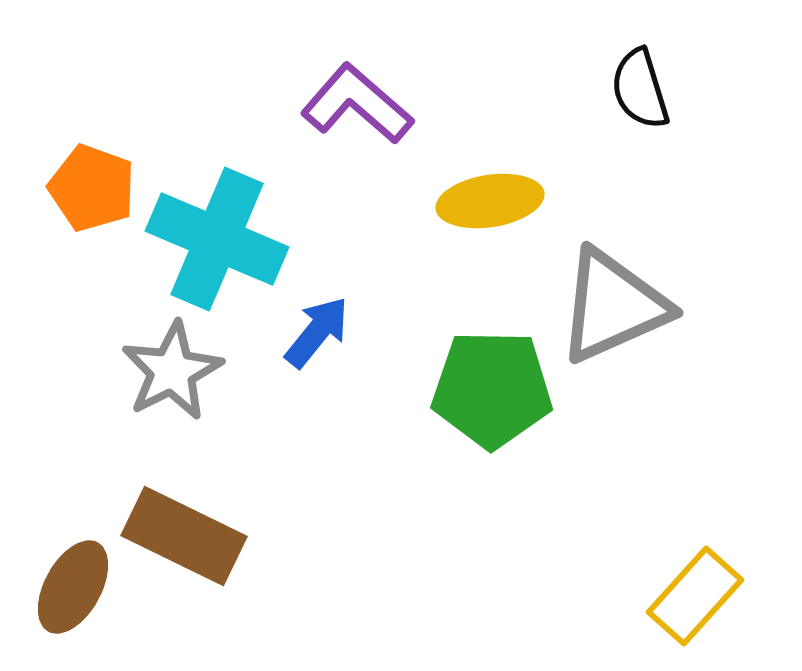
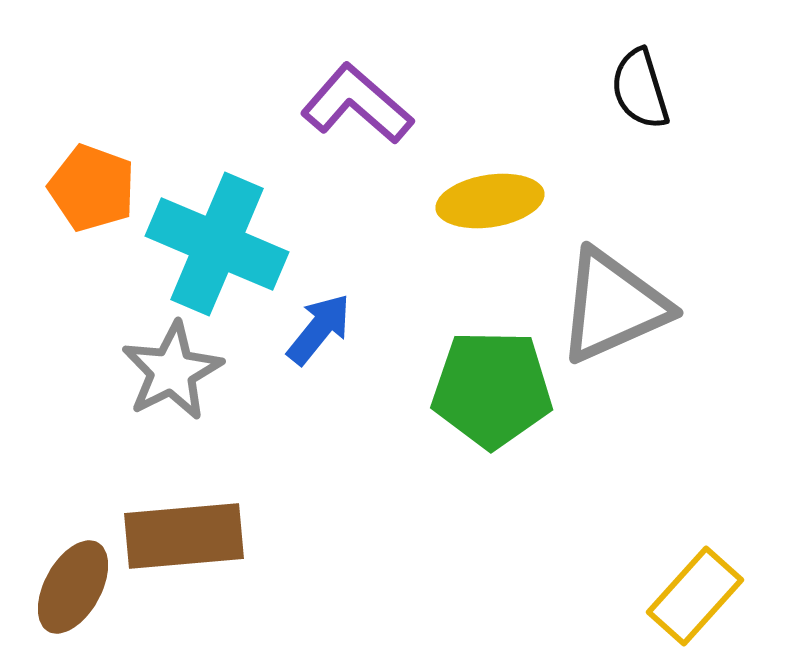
cyan cross: moved 5 px down
blue arrow: moved 2 px right, 3 px up
brown rectangle: rotated 31 degrees counterclockwise
